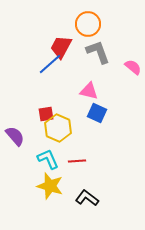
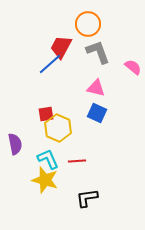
pink triangle: moved 7 px right, 3 px up
purple semicircle: moved 8 px down; rotated 30 degrees clockwise
yellow star: moved 5 px left, 6 px up
black L-shape: rotated 45 degrees counterclockwise
